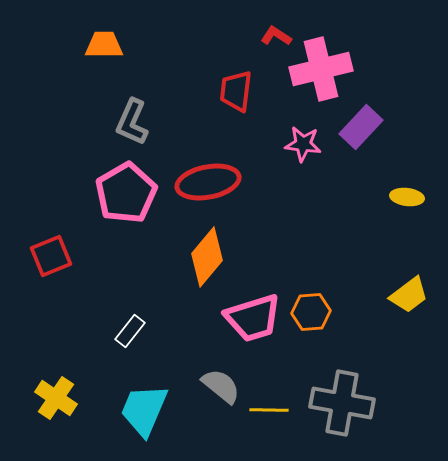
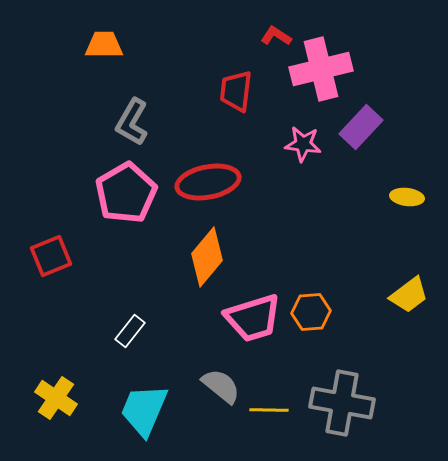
gray L-shape: rotated 6 degrees clockwise
